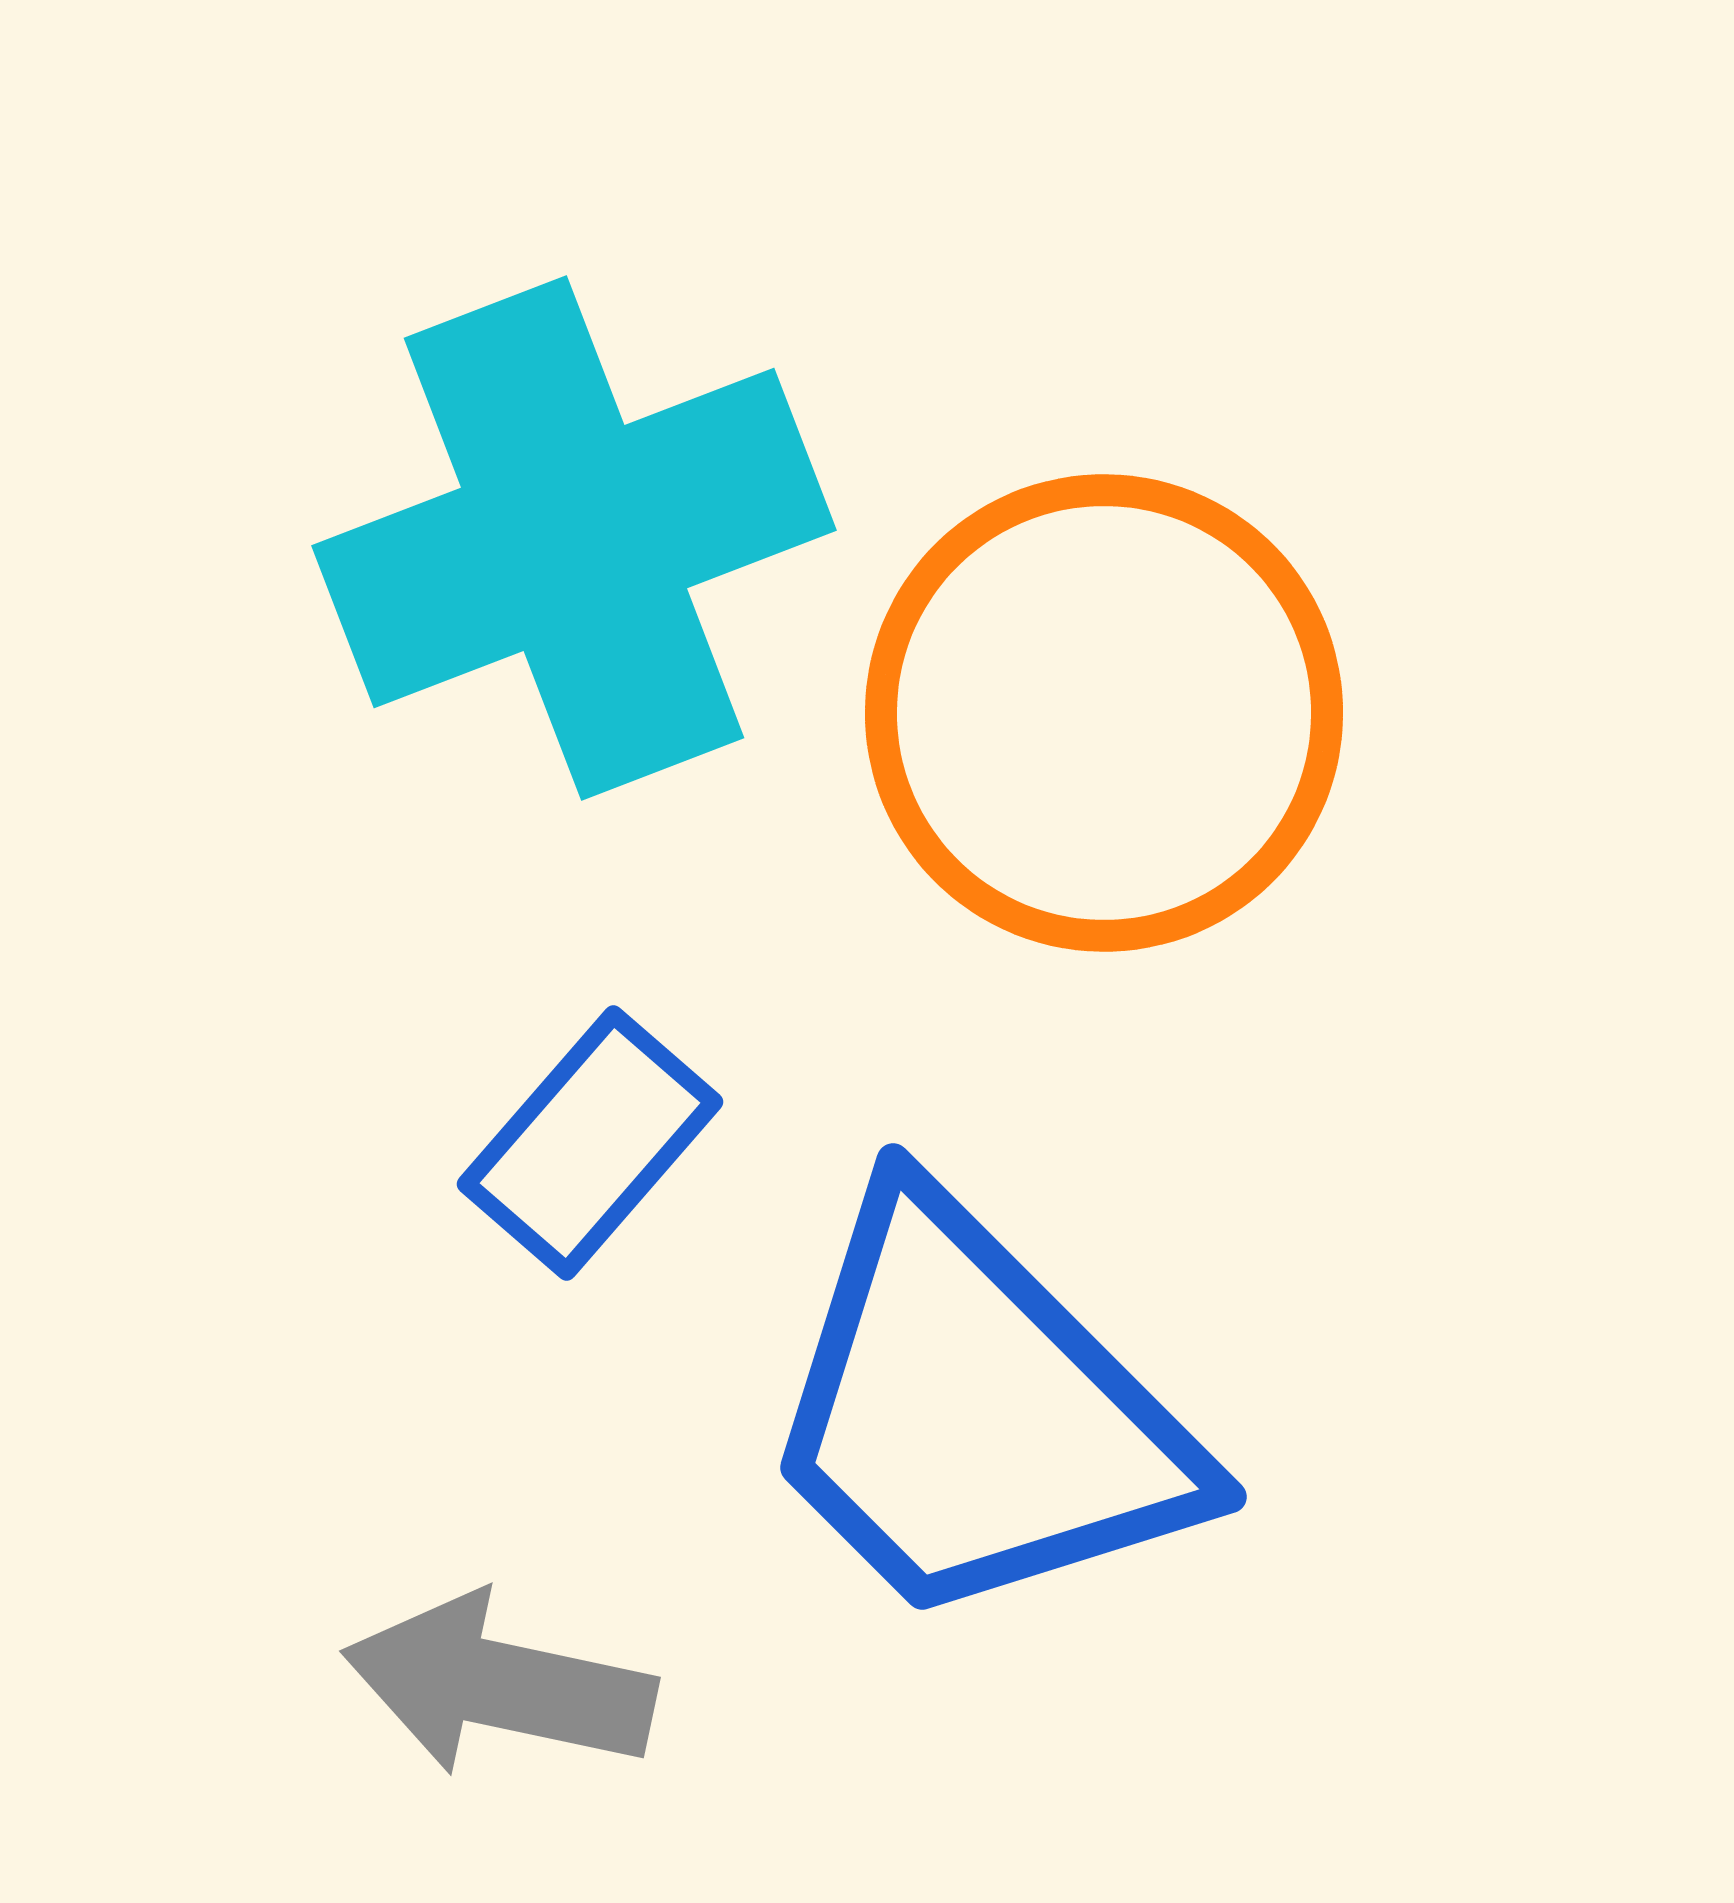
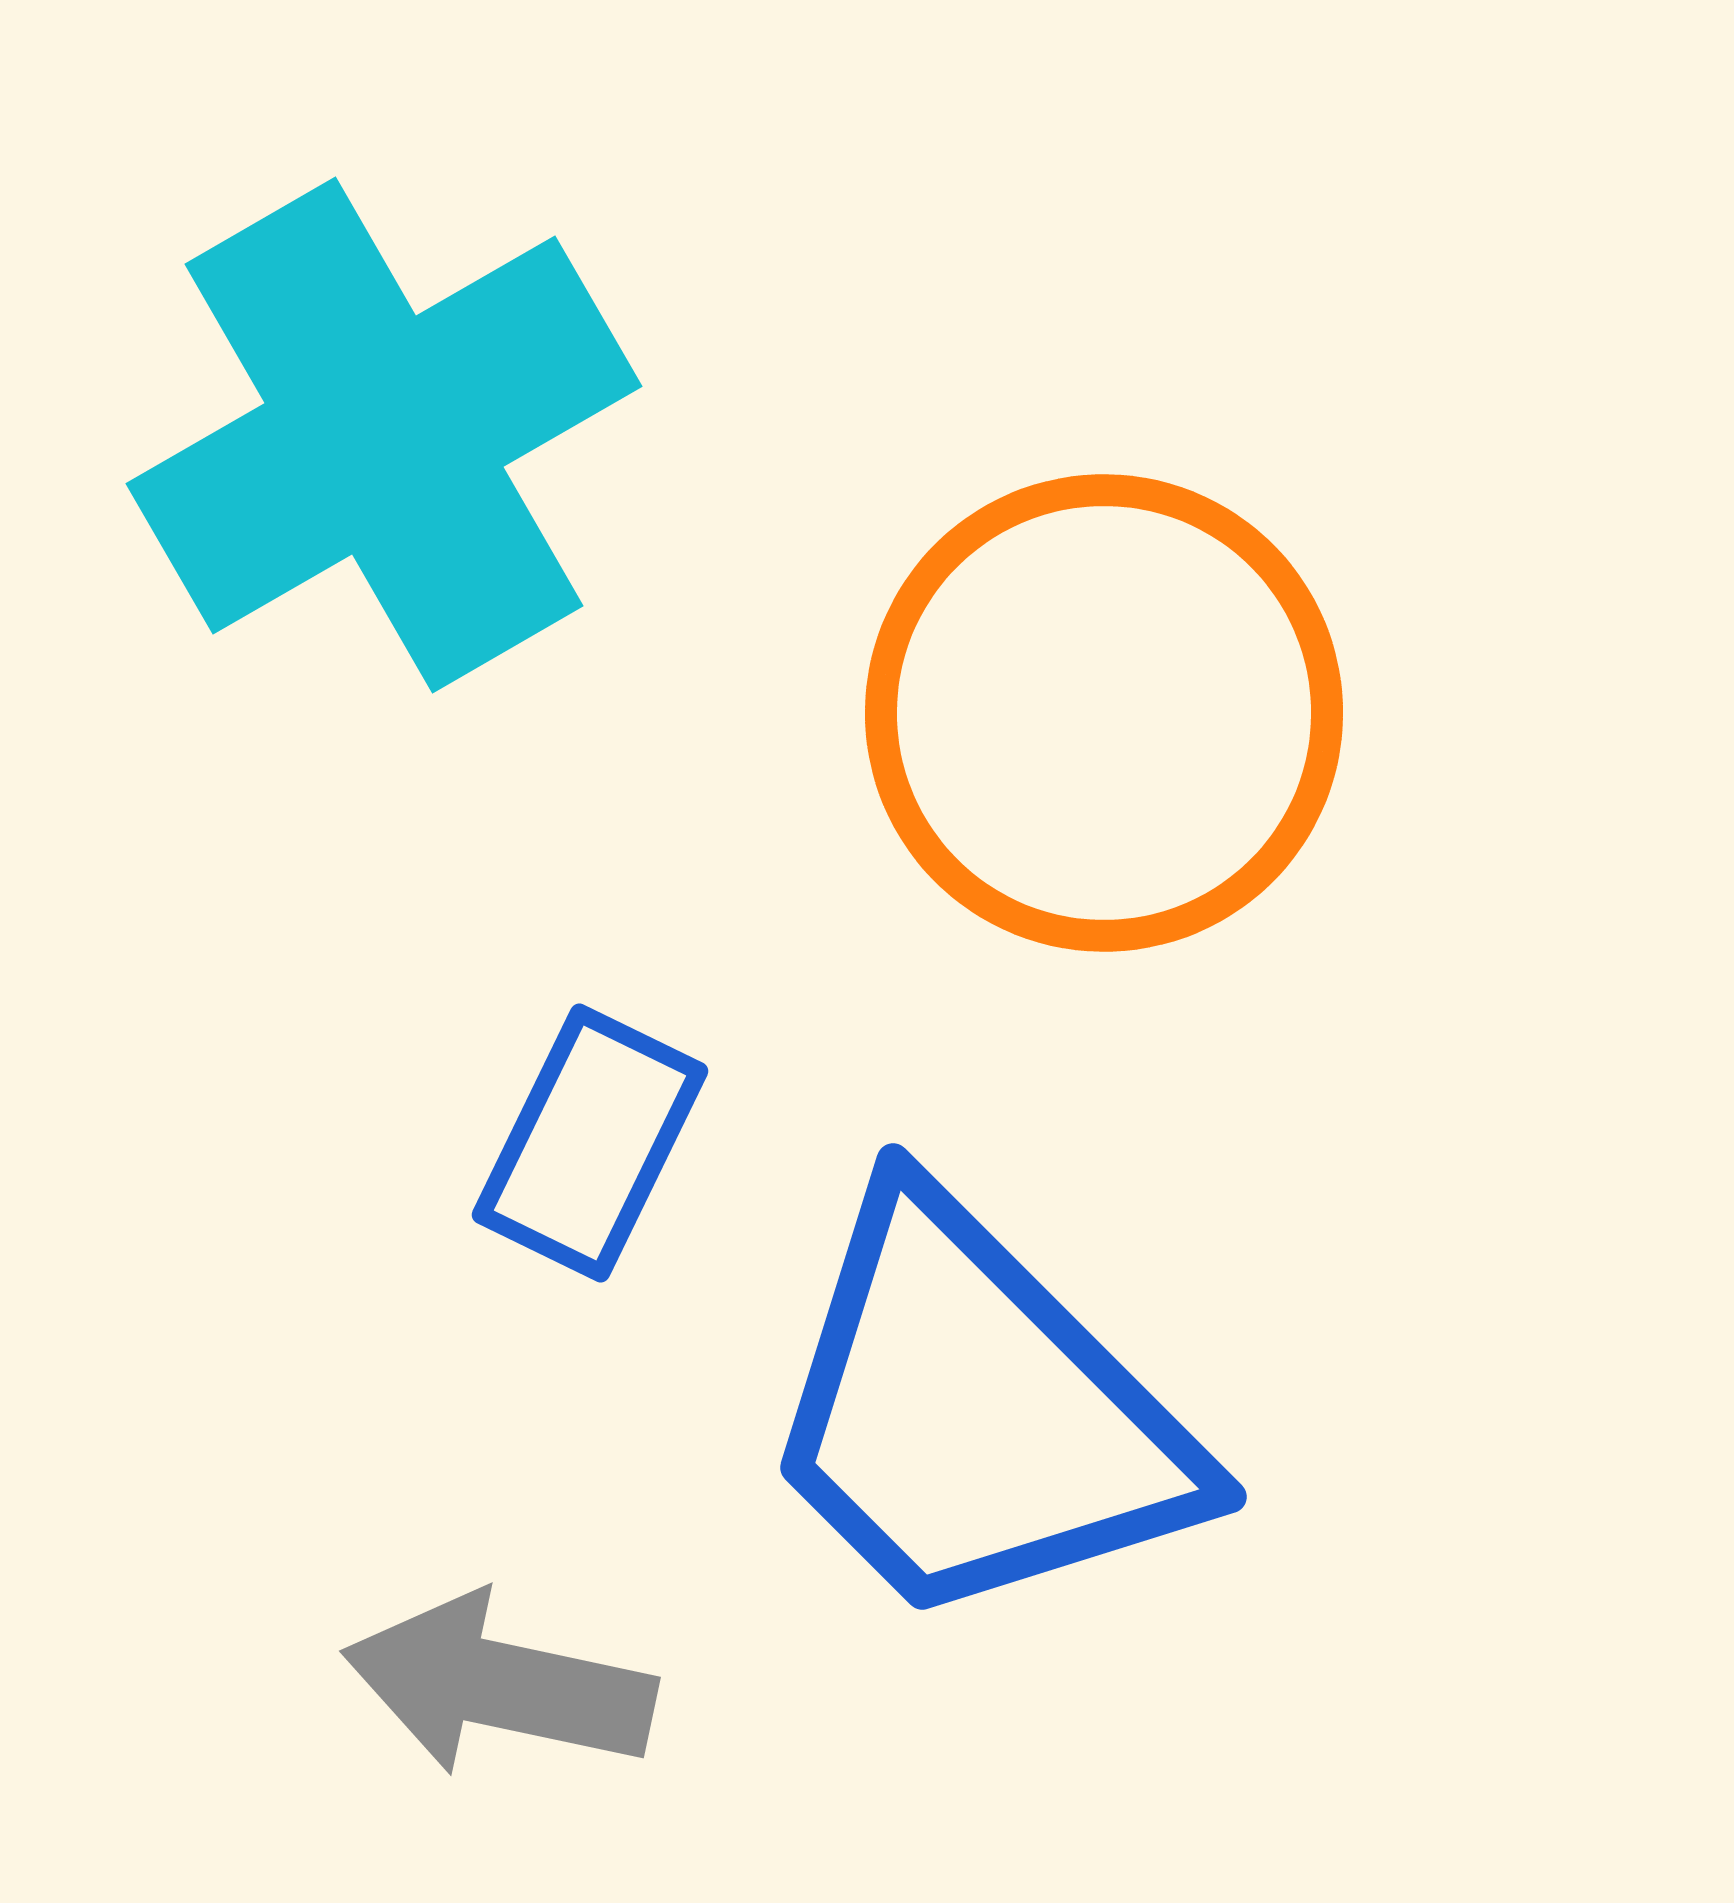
cyan cross: moved 190 px left, 103 px up; rotated 9 degrees counterclockwise
blue rectangle: rotated 15 degrees counterclockwise
